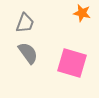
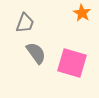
orange star: rotated 18 degrees clockwise
gray semicircle: moved 8 px right
